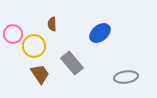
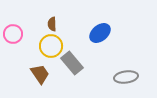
yellow circle: moved 17 px right
